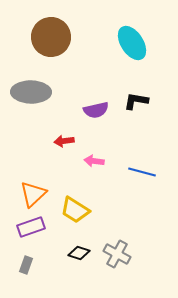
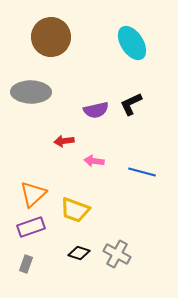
black L-shape: moved 5 px left, 3 px down; rotated 35 degrees counterclockwise
yellow trapezoid: rotated 12 degrees counterclockwise
gray rectangle: moved 1 px up
